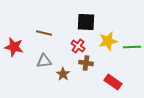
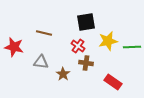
black square: rotated 12 degrees counterclockwise
gray triangle: moved 3 px left, 1 px down; rotated 14 degrees clockwise
